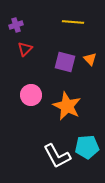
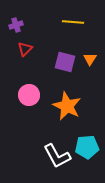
orange triangle: rotated 16 degrees clockwise
pink circle: moved 2 px left
